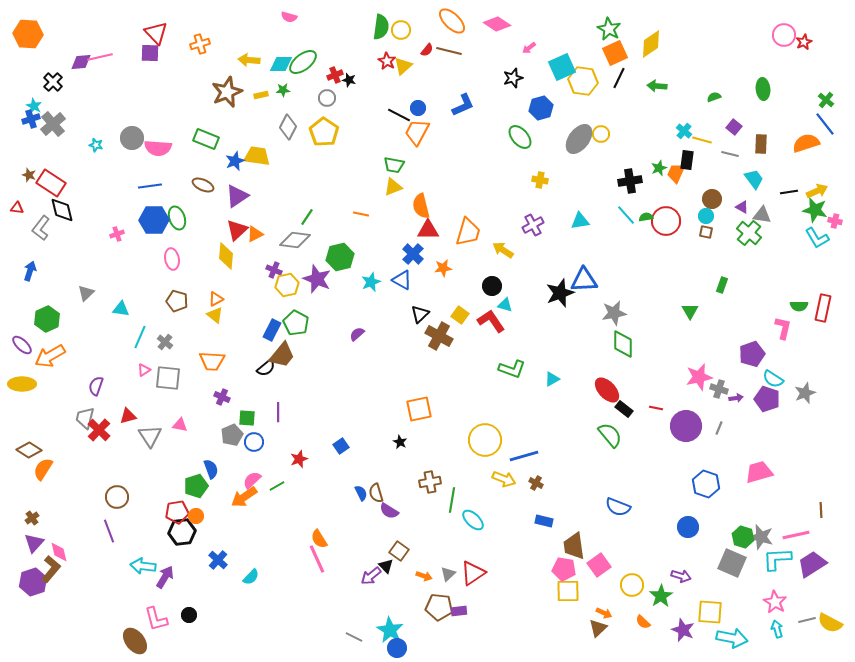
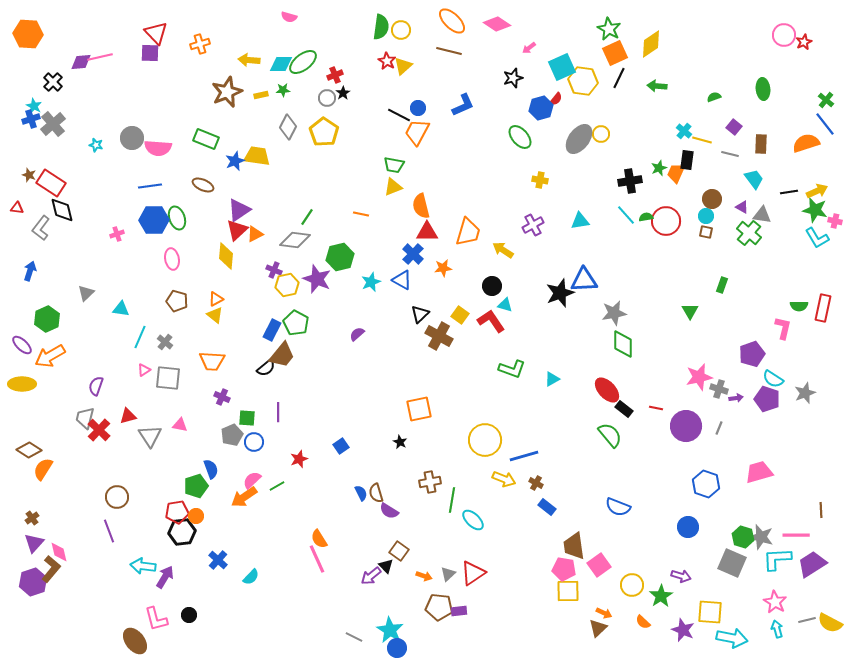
red semicircle at (427, 50): moved 129 px right, 49 px down
black star at (349, 80): moved 6 px left, 13 px down; rotated 24 degrees clockwise
purple triangle at (237, 196): moved 2 px right, 14 px down
red triangle at (428, 230): moved 1 px left, 2 px down
blue rectangle at (544, 521): moved 3 px right, 14 px up; rotated 24 degrees clockwise
pink line at (796, 535): rotated 12 degrees clockwise
